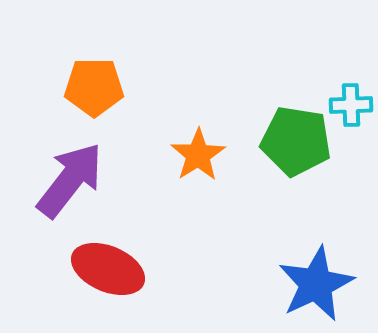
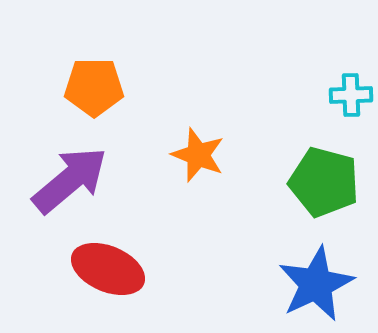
cyan cross: moved 10 px up
green pentagon: moved 28 px right, 41 px down; rotated 6 degrees clockwise
orange star: rotated 18 degrees counterclockwise
purple arrow: rotated 12 degrees clockwise
